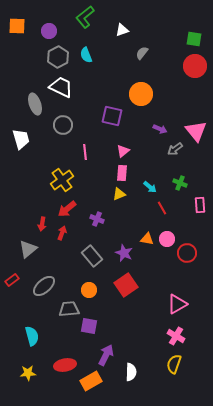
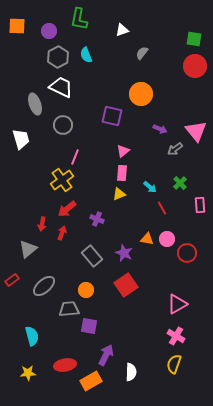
green L-shape at (85, 17): moved 6 px left, 2 px down; rotated 40 degrees counterclockwise
pink line at (85, 152): moved 10 px left, 5 px down; rotated 28 degrees clockwise
green cross at (180, 183): rotated 24 degrees clockwise
orange circle at (89, 290): moved 3 px left
